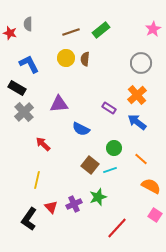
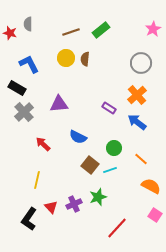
blue semicircle: moved 3 px left, 8 px down
